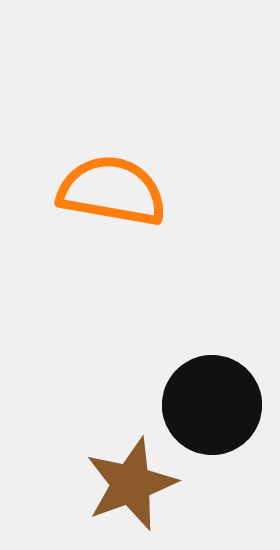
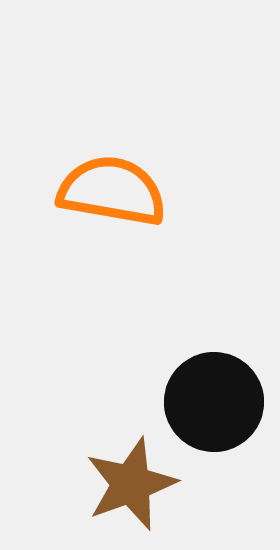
black circle: moved 2 px right, 3 px up
